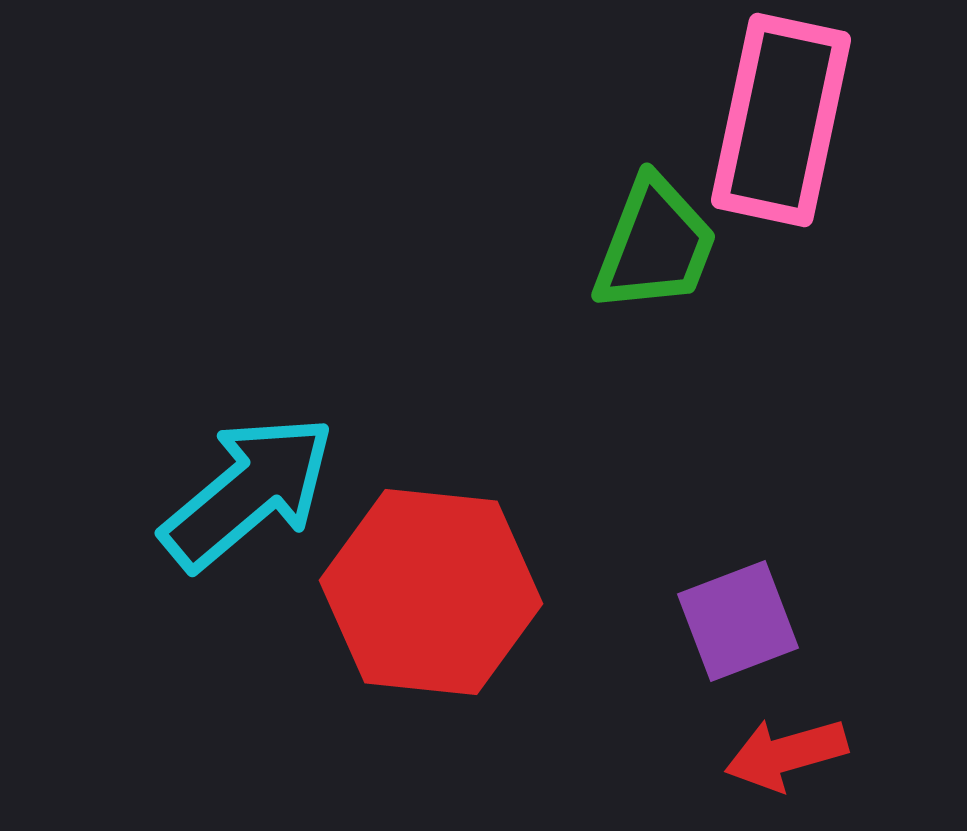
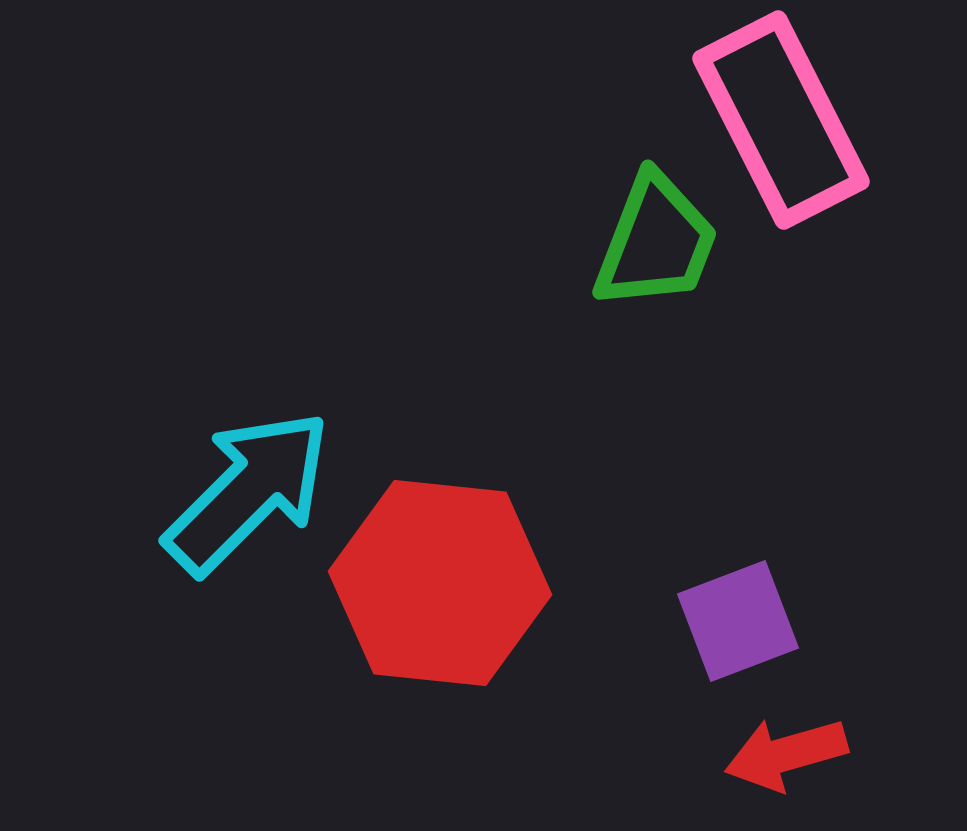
pink rectangle: rotated 39 degrees counterclockwise
green trapezoid: moved 1 px right, 3 px up
cyan arrow: rotated 5 degrees counterclockwise
red hexagon: moved 9 px right, 9 px up
